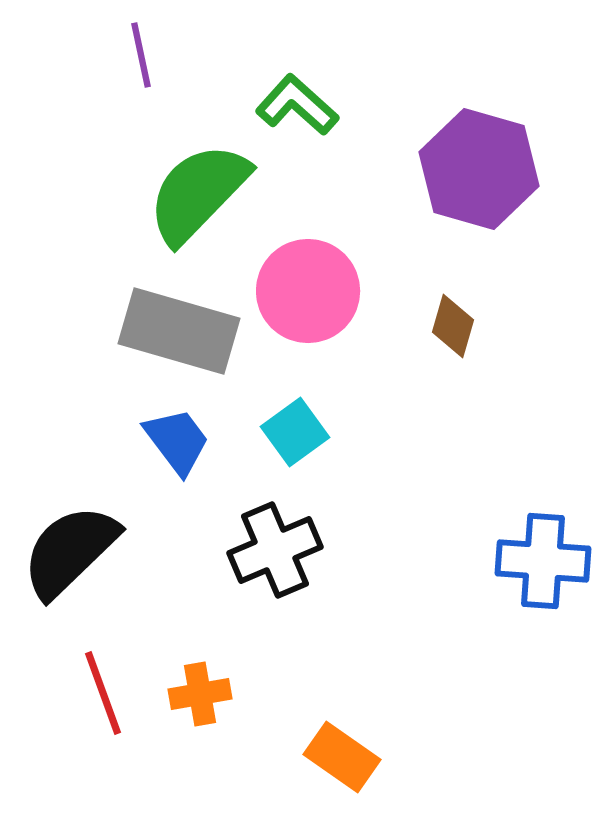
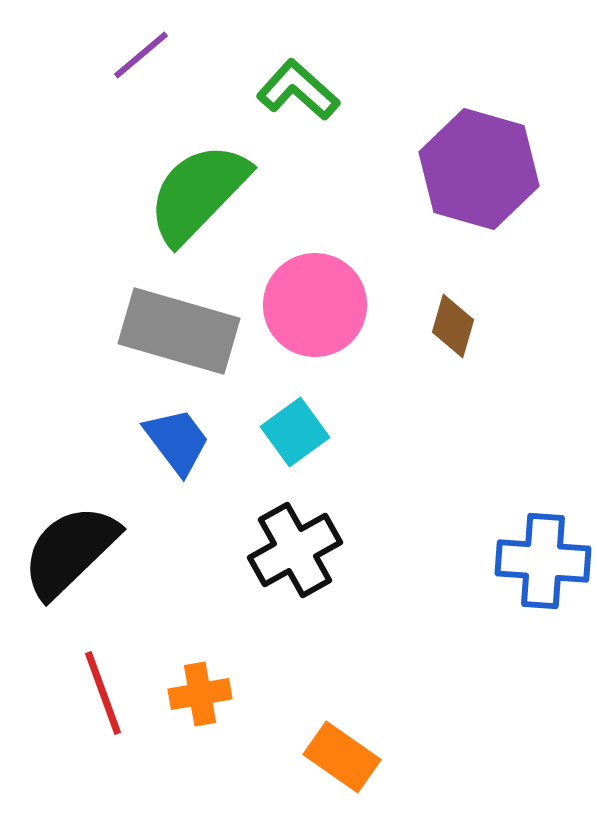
purple line: rotated 62 degrees clockwise
green L-shape: moved 1 px right, 15 px up
pink circle: moved 7 px right, 14 px down
black cross: moved 20 px right; rotated 6 degrees counterclockwise
